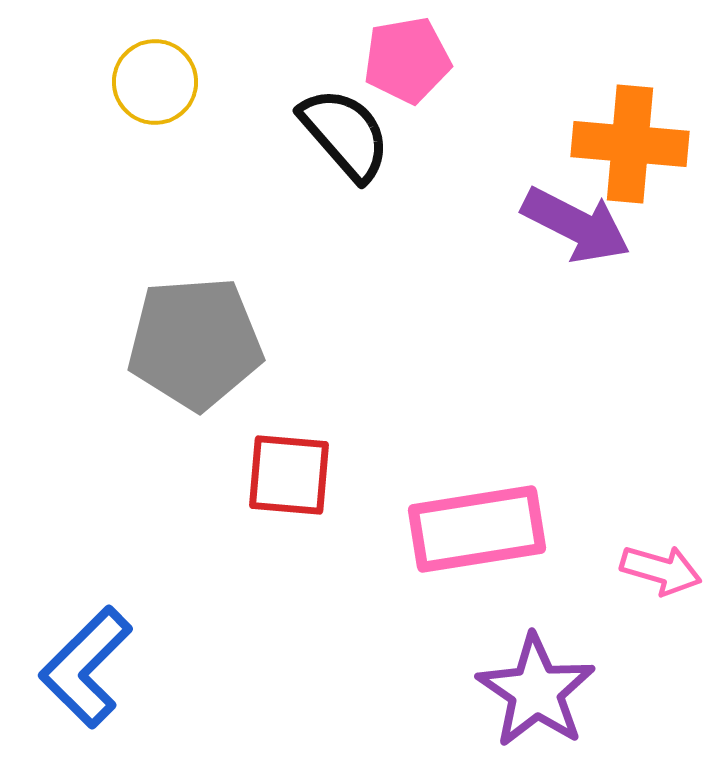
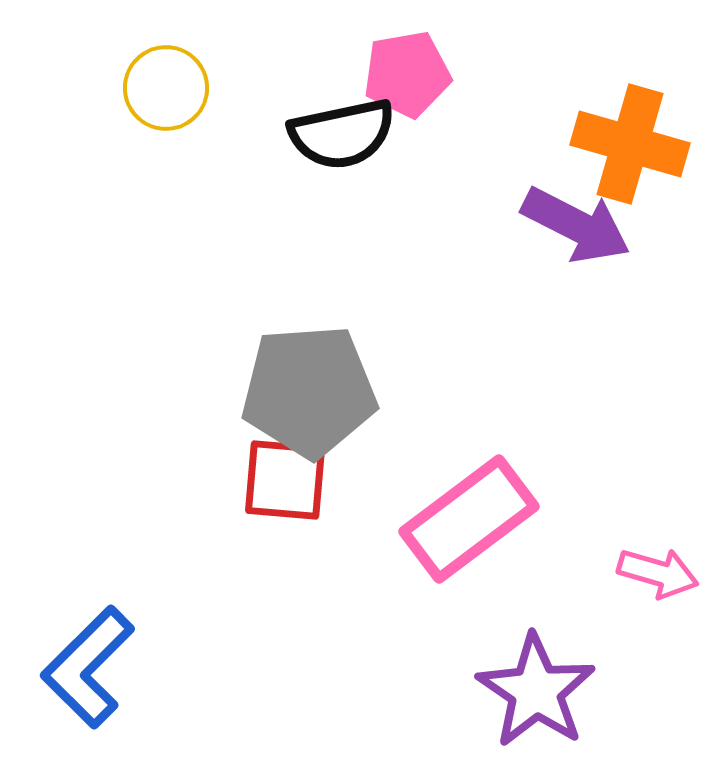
pink pentagon: moved 14 px down
yellow circle: moved 11 px right, 6 px down
black semicircle: moved 3 px left; rotated 119 degrees clockwise
orange cross: rotated 11 degrees clockwise
gray pentagon: moved 114 px right, 48 px down
red square: moved 4 px left, 5 px down
pink rectangle: moved 8 px left, 10 px up; rotated 28 degrees counterclockwise
pink arrow: moved 3 px left, 3 px down
blue L-shape: moved 2 px right
